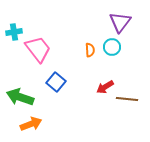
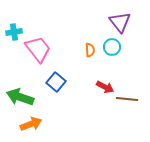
purple triangle: rotated 15 degrees counterclockwise
red arrow: rotated 120 degrees counterclockwise
